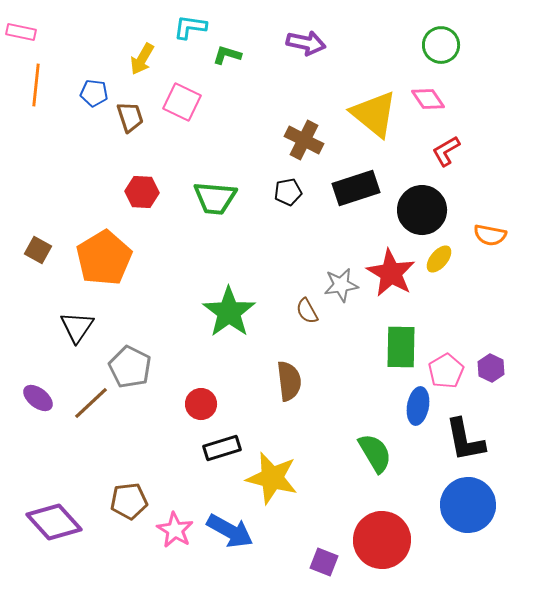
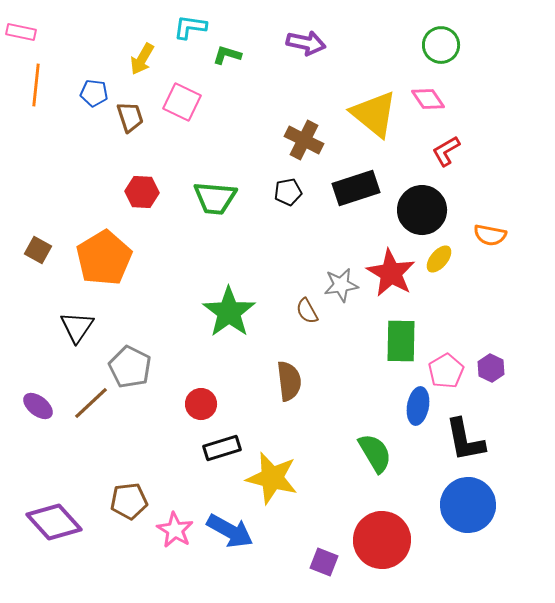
green rectangle at (401, 347): moved 6 px up
purple ellipse at (38, 398): moved 8 px down
